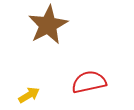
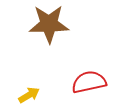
brown star: moved 1 px right, 1 px up; rotated 27 degrees clockwise
